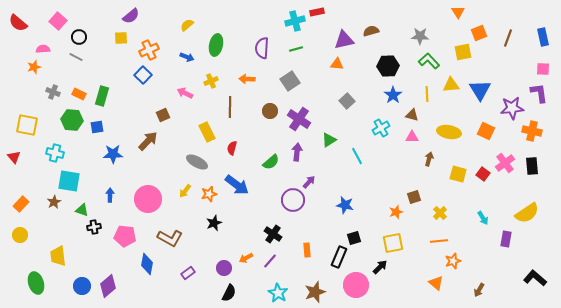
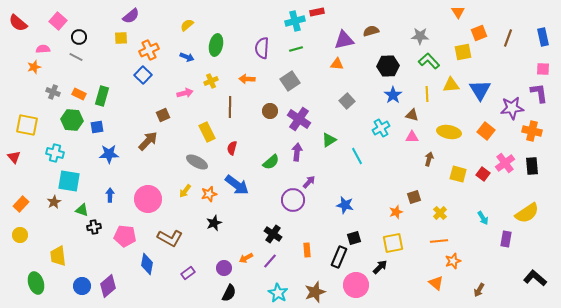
pink arrow at (185, 93): rotated 140 degrees clockwise
orange square at (486, 131): rotated 12 degrees clockwise
blue star at (113, 154): moved 4 px left
